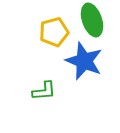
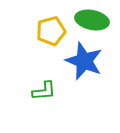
green ellipse: rotated 60 degrees counterclockwise
yellow pentagon: moved 3 px left, 1 px up
